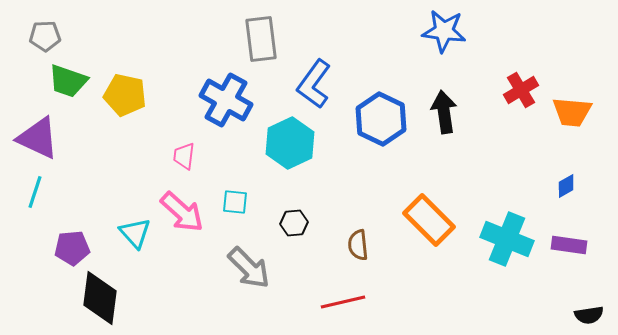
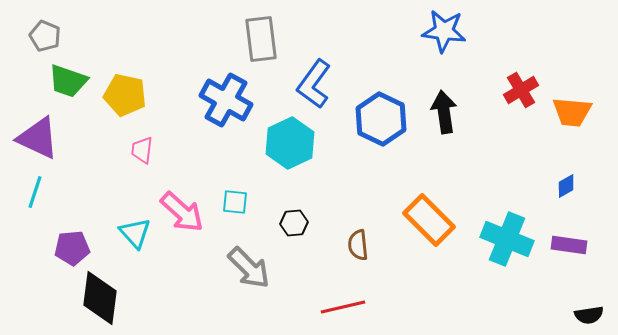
gray pentagon: rotated 24 degrees clockwise
pink trapezoid: moved 42 px left, 6 px up
red line: moved 5 px down
